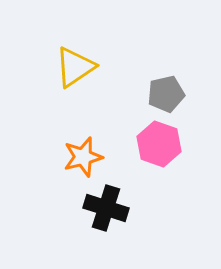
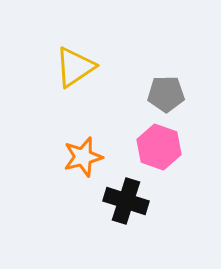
gray pentagon: rotated 12 degrees clockwise
pink hexagon: moved 3 px down
black cross: moved 20 px right, 7 px up
